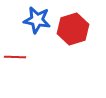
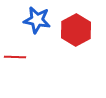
red hexagon: moved 3 px right, 1 px down; rotated 12 degrees counterclockwise
